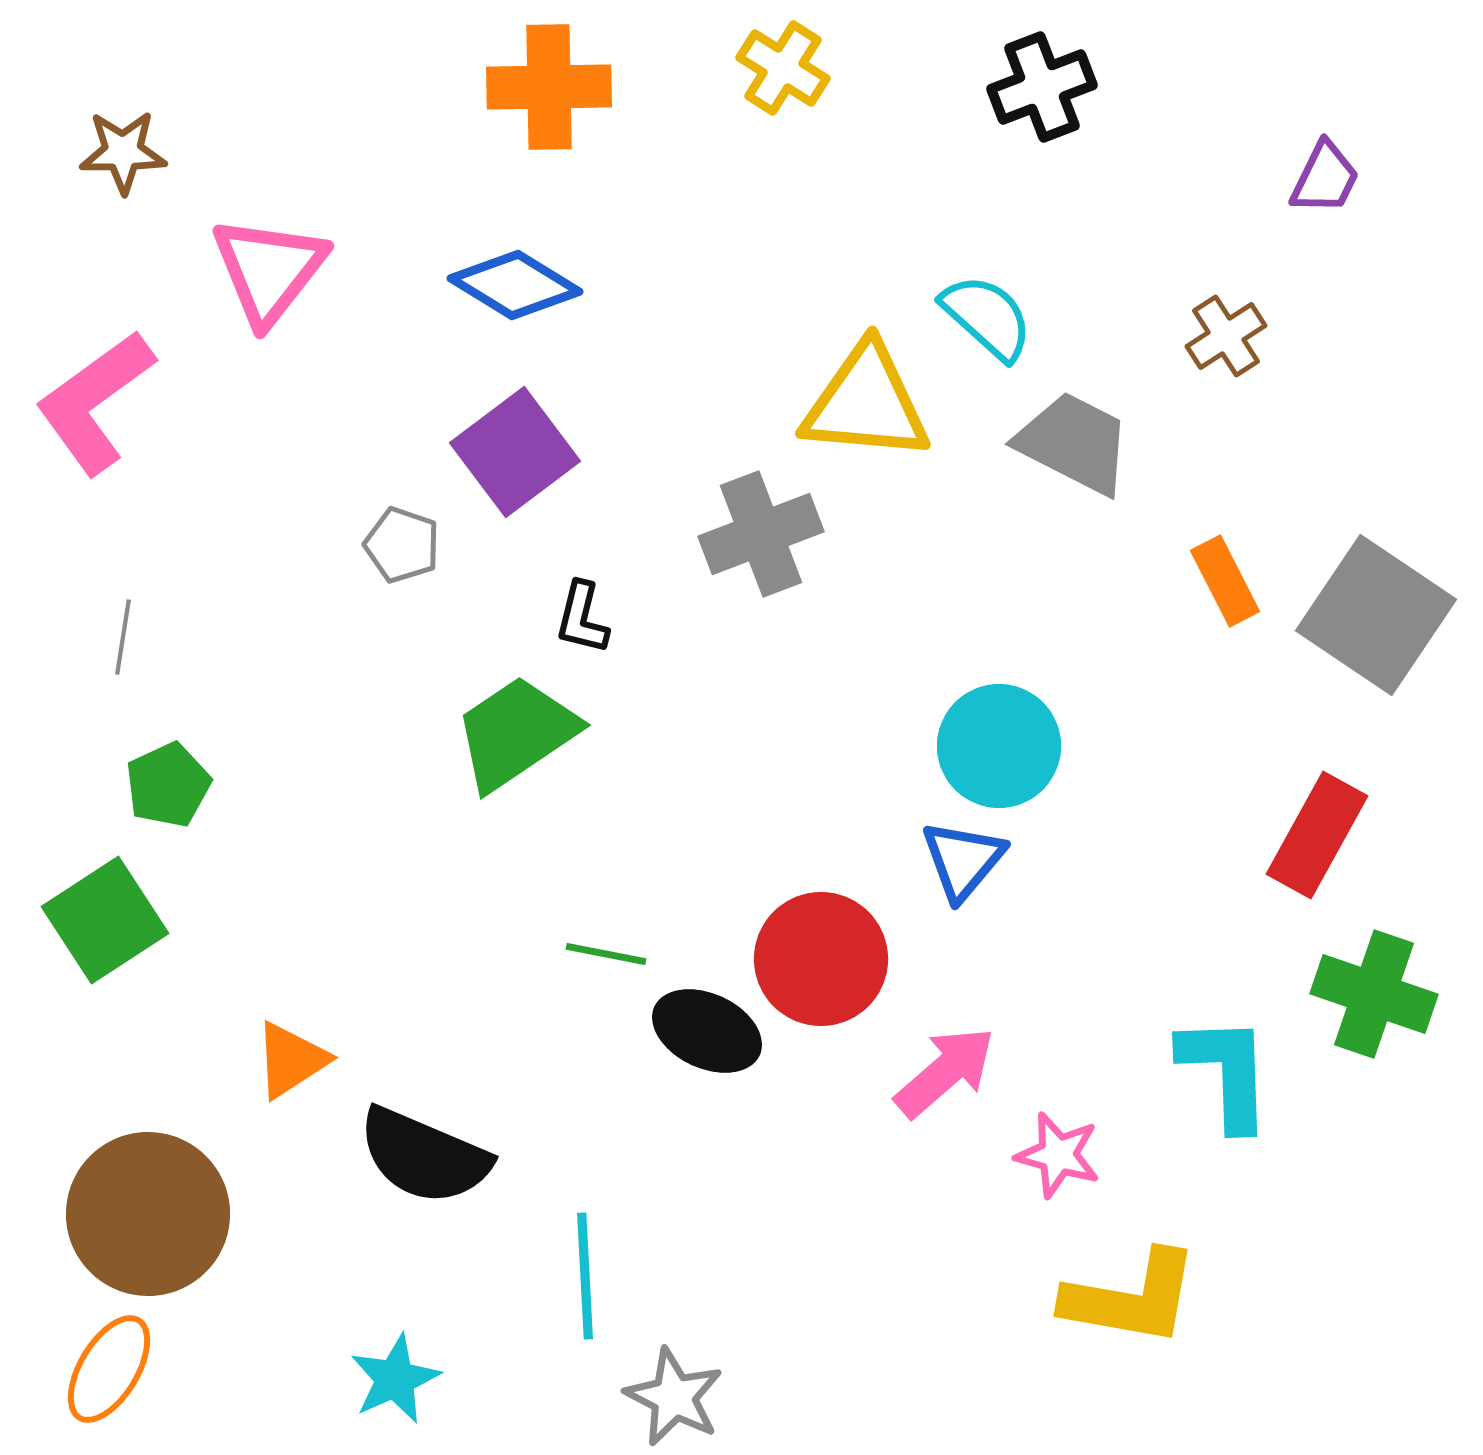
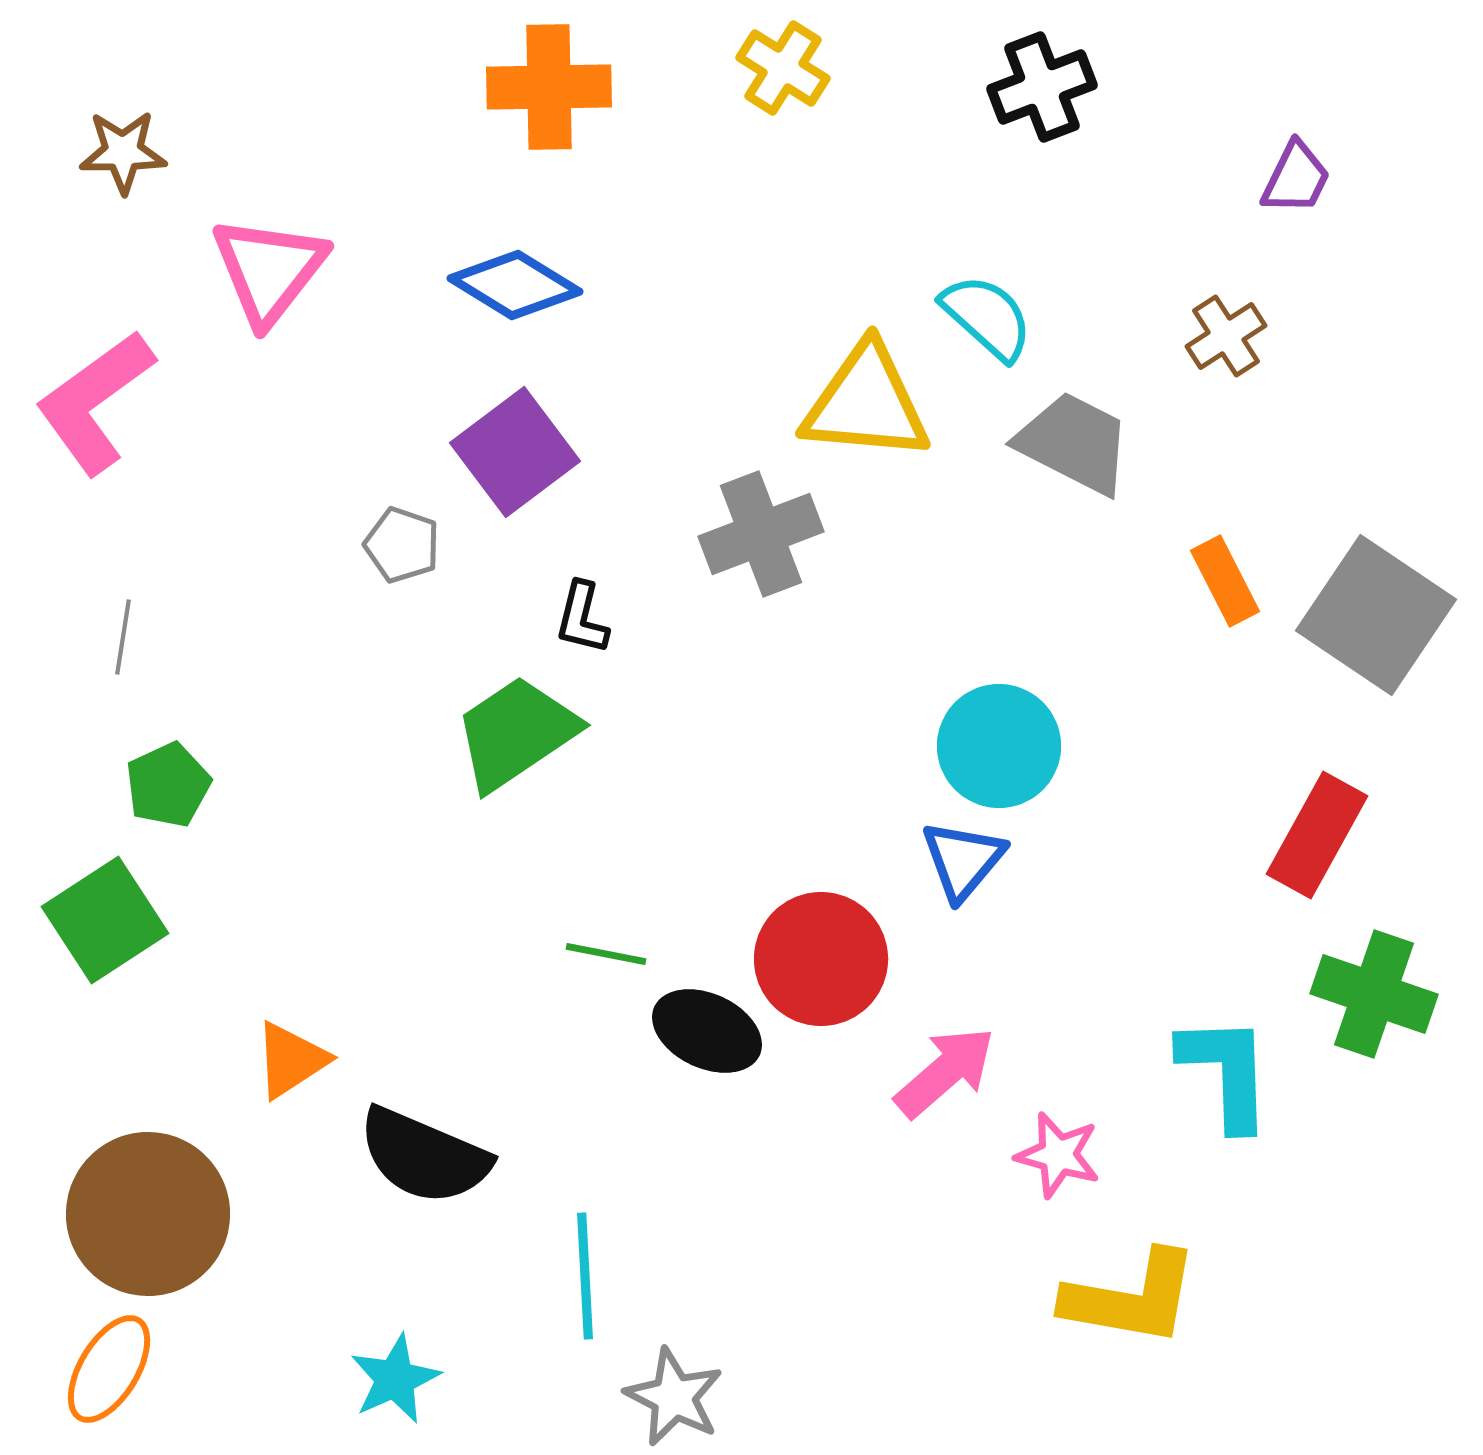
purple trapezoid: moved 29 px left
